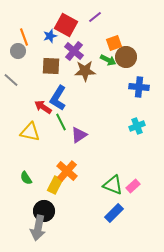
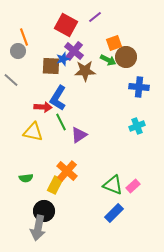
blue star: moved 13 px right, 23 px down
red arrow: rotated 150 degrees clockwise
yellow triangle: moved 3 px right
green semicircle: rotated 64 degrees counterclockwise
